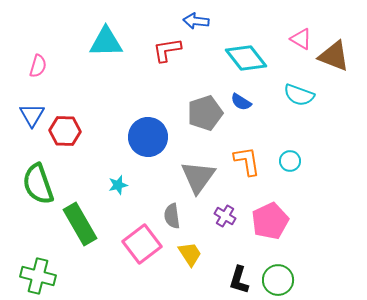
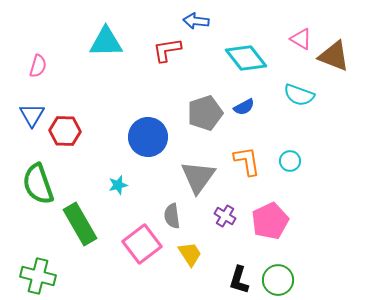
blue semicircle: moved 3 px right, 5 px down; rotated 60 degrees counterclockwise
